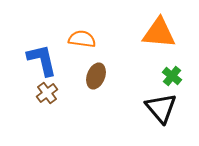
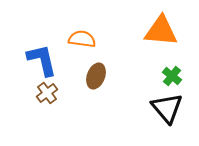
orange triangle: moved 2 px right, 2 px up
black triangle: moved 6 px right
